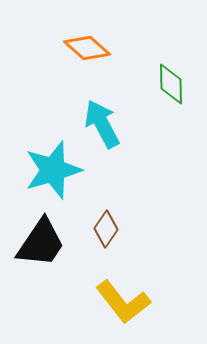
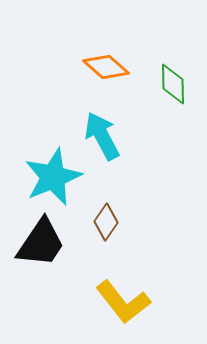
orange diamond: moved 19 px right, 19 px down
green diamond: moved 2 px right
cyan arrow: moved 12 px down
cyan star: moved 7 px down; rotated 6 degrees counterclockwise
brown diamond: moved 7 px up
